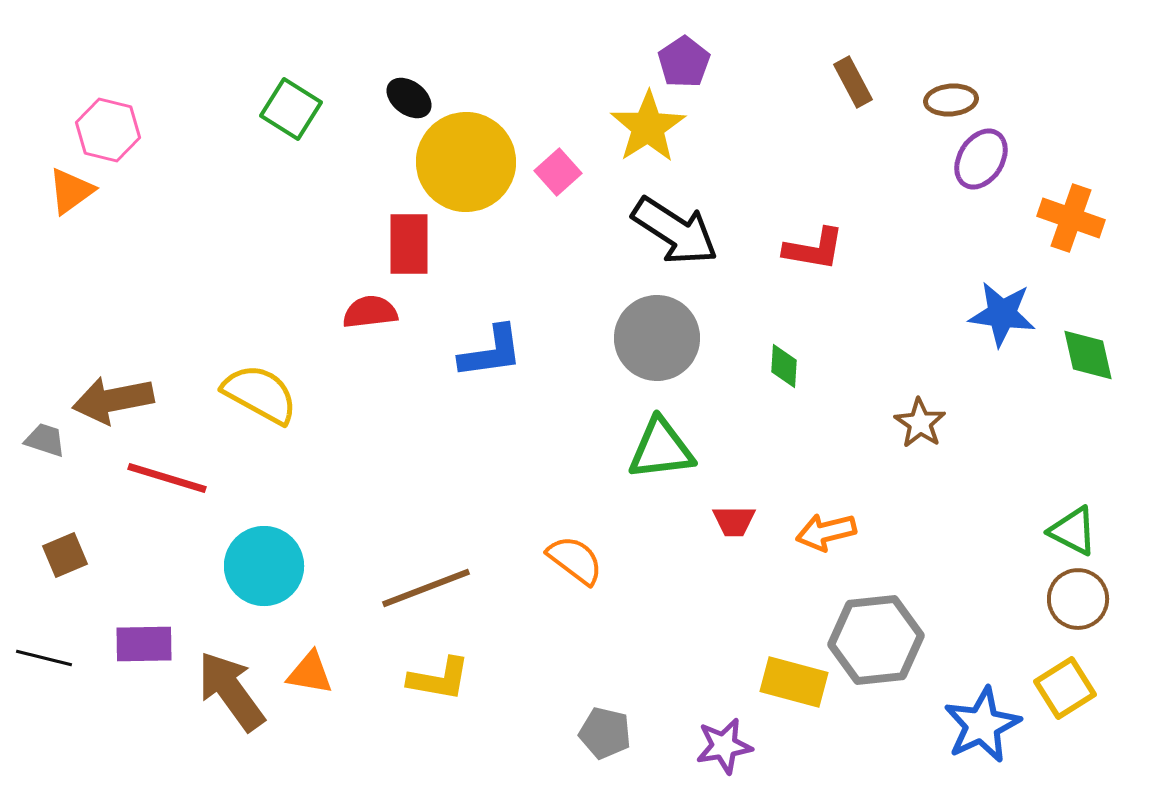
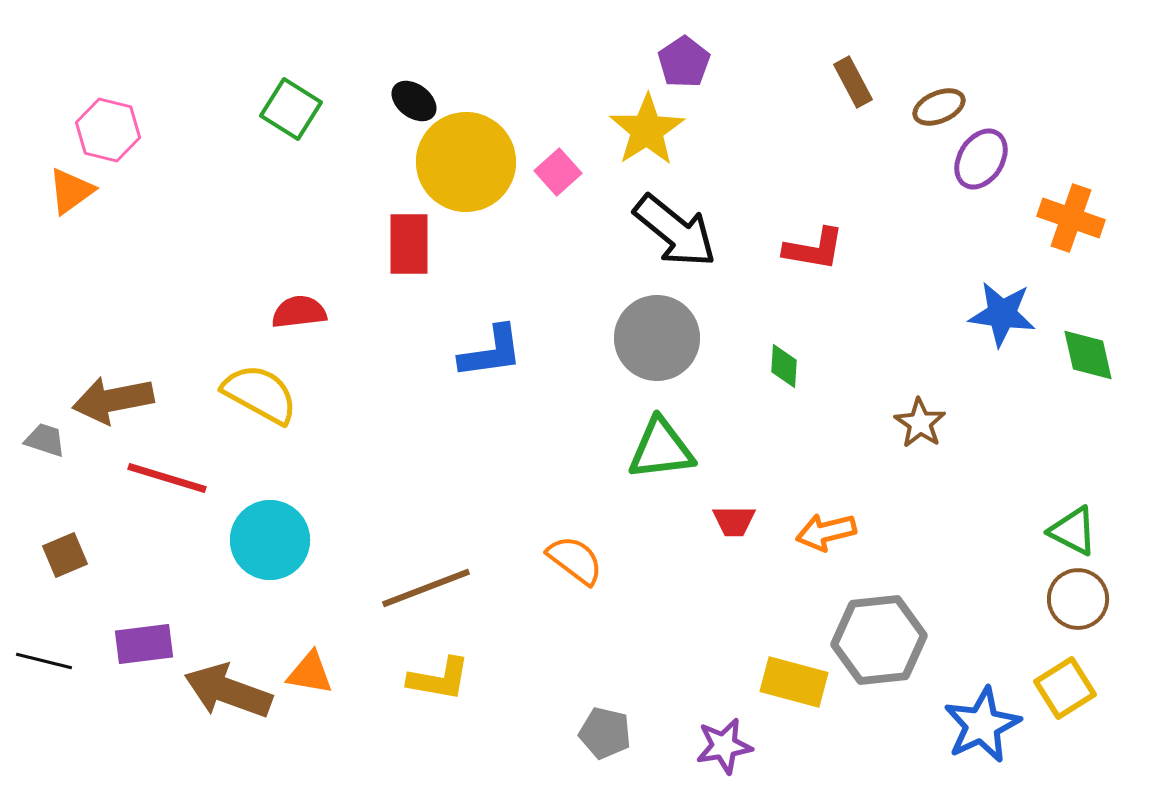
black ellipse at (409, 98): moved 5 px right, 3 px down
brown ellipse at (951, 100): moved 12 px left, 7 px down; rotated 18 degrees counterclockwise
yellow star at (648, 127): moved 1 px left, 3 px down
black arrow at (675, 231): rotated 6 degrees clockwise
red semicircle at (370, 312): moved 71 px left
cyan circle at (264, 566): moved 6 px right, 26 px up
gray hexagon at (876, 640): moved 3 px right
purple rectangle at (144, 644): rotated 6 degrees counterclockwise
black line at (44, 658): moved 3 px down
brown arrow at (231, 691): moved 3 px left; rotated 34 degrees counterclockwise
